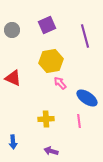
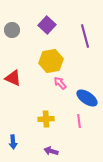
purple square: rotated 24 degrees counterclockwise
